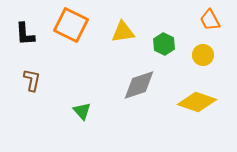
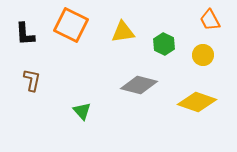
gray diamond: rotated 33 degrees clockwise
